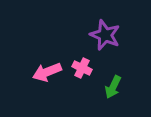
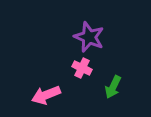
purple star: moved 16 px left, 2 px down
pink arrow: moved 1 px left, 23 px down
